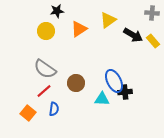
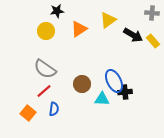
brown circle: moved 6 px right, 1 px down
